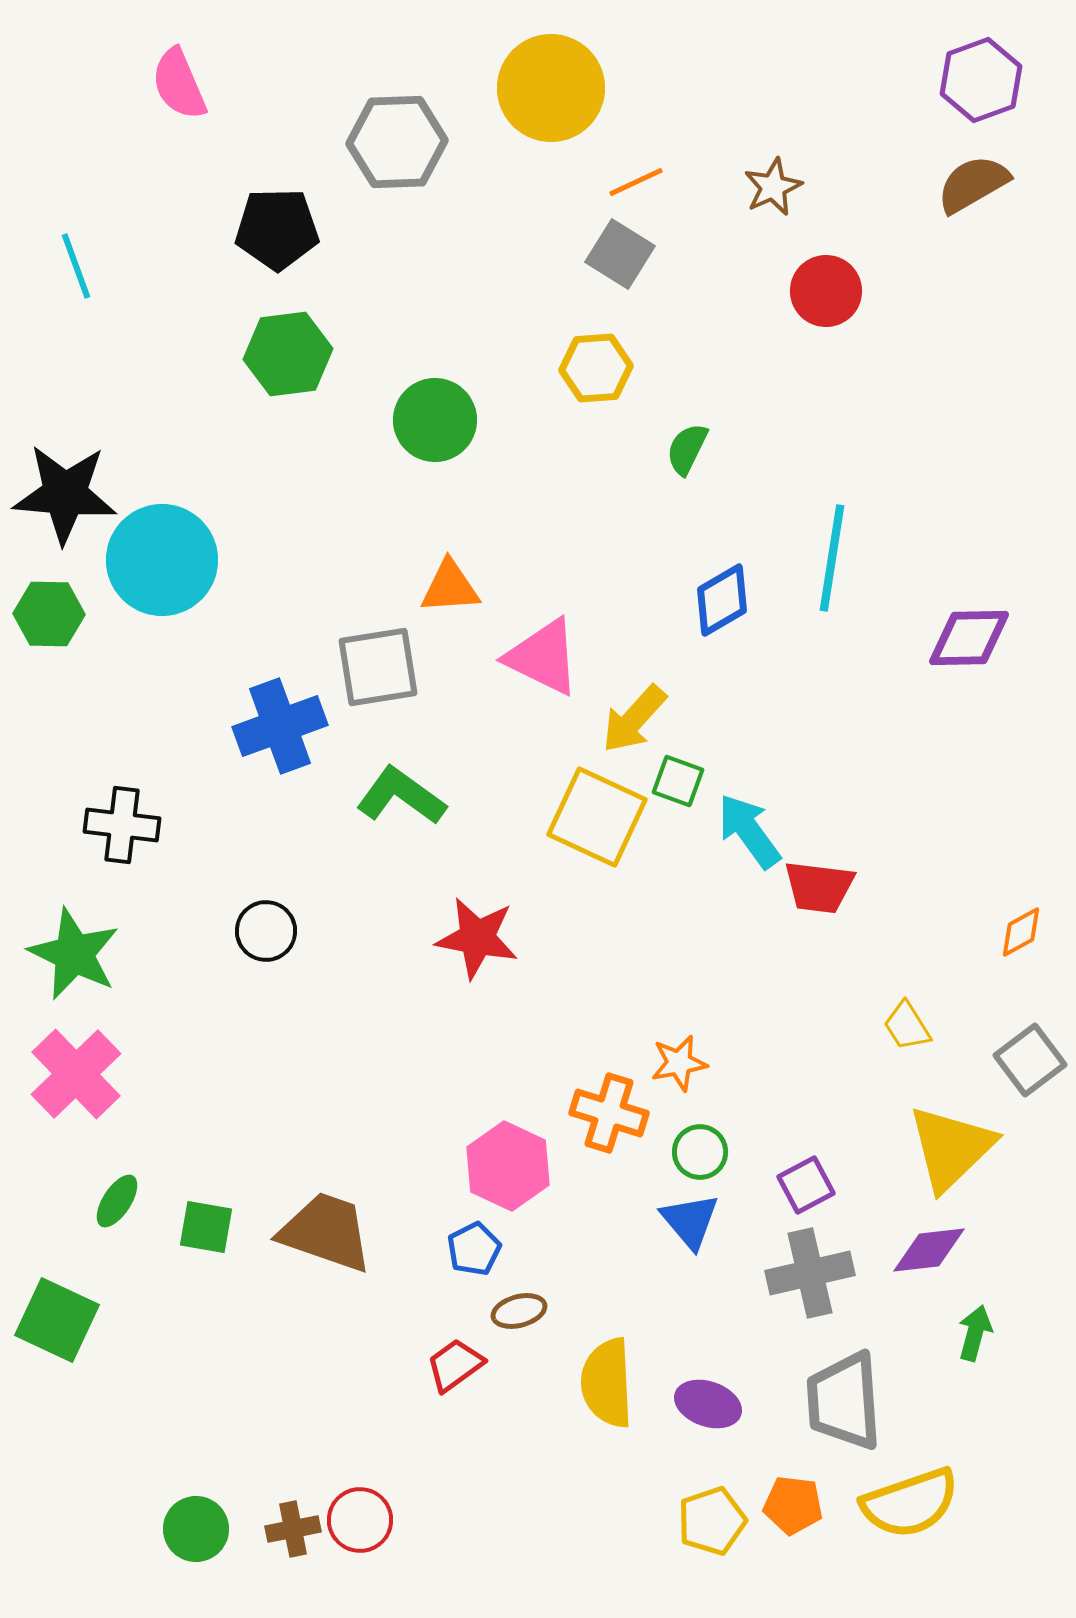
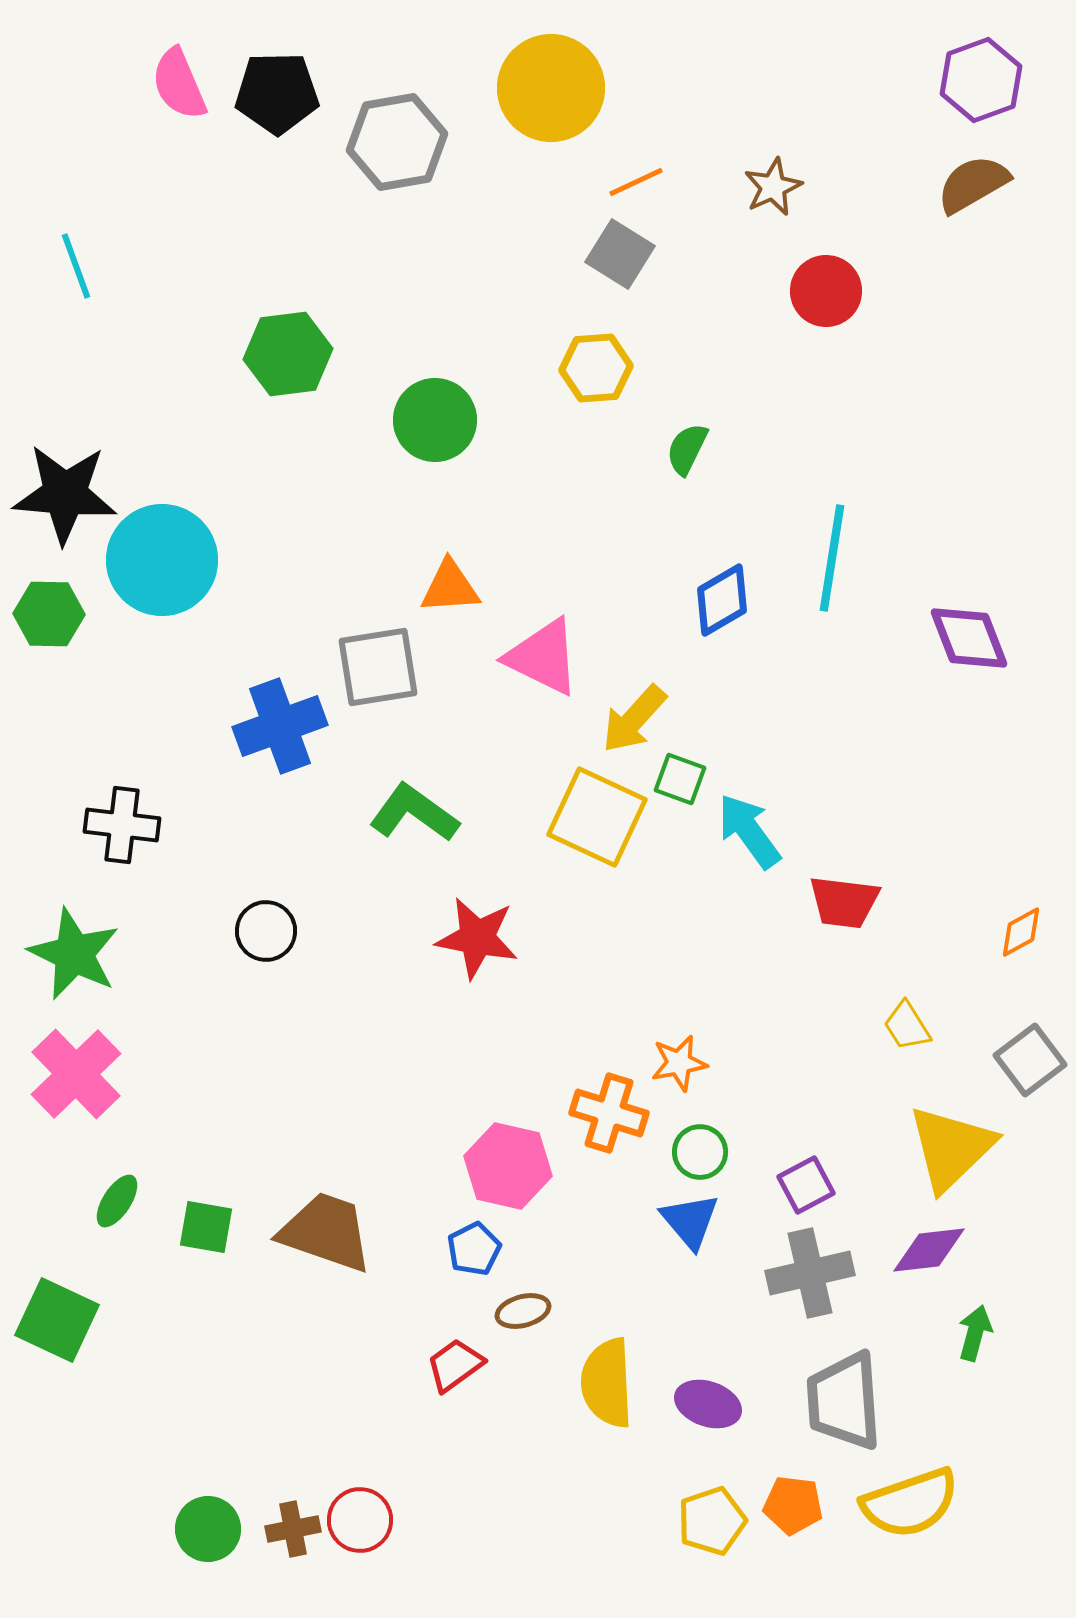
gray hexagon at (397, 142): rotated 8 degrees counterclockwise
black pentagon at (277, 229): moved 136 px up
purple diamond at (969, 638): rotated 70 degrees clockwise
green square at (678, 781): moved 2 px right, 2 px up
green L-shape at (401, 796): moved 13 px right, 17 px down
red trapezoid at (819, 887): moved 25 px right, 15 px down
pink hexagon at (508, 1166): rotated 12 degrees counterclockwise
brown ellipse at (519, 1311): moved 4 px right
green circle at (196, 1529): moved 12 px right
